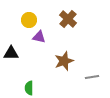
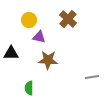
brown star: moved 16 px left, 1 px up; rotated 24 degrees clockwise
